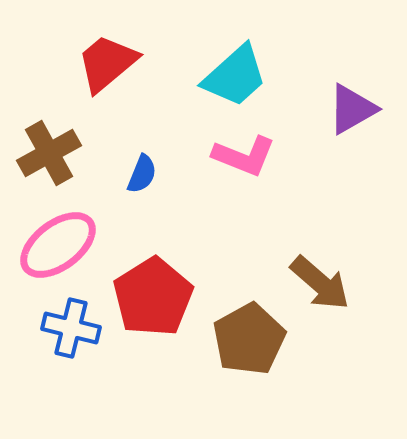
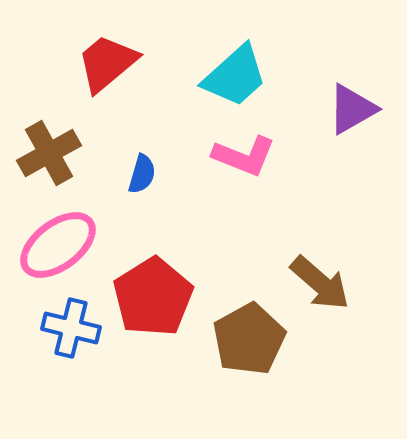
blue semicircle: rotated 6 degrees counterclockwise
